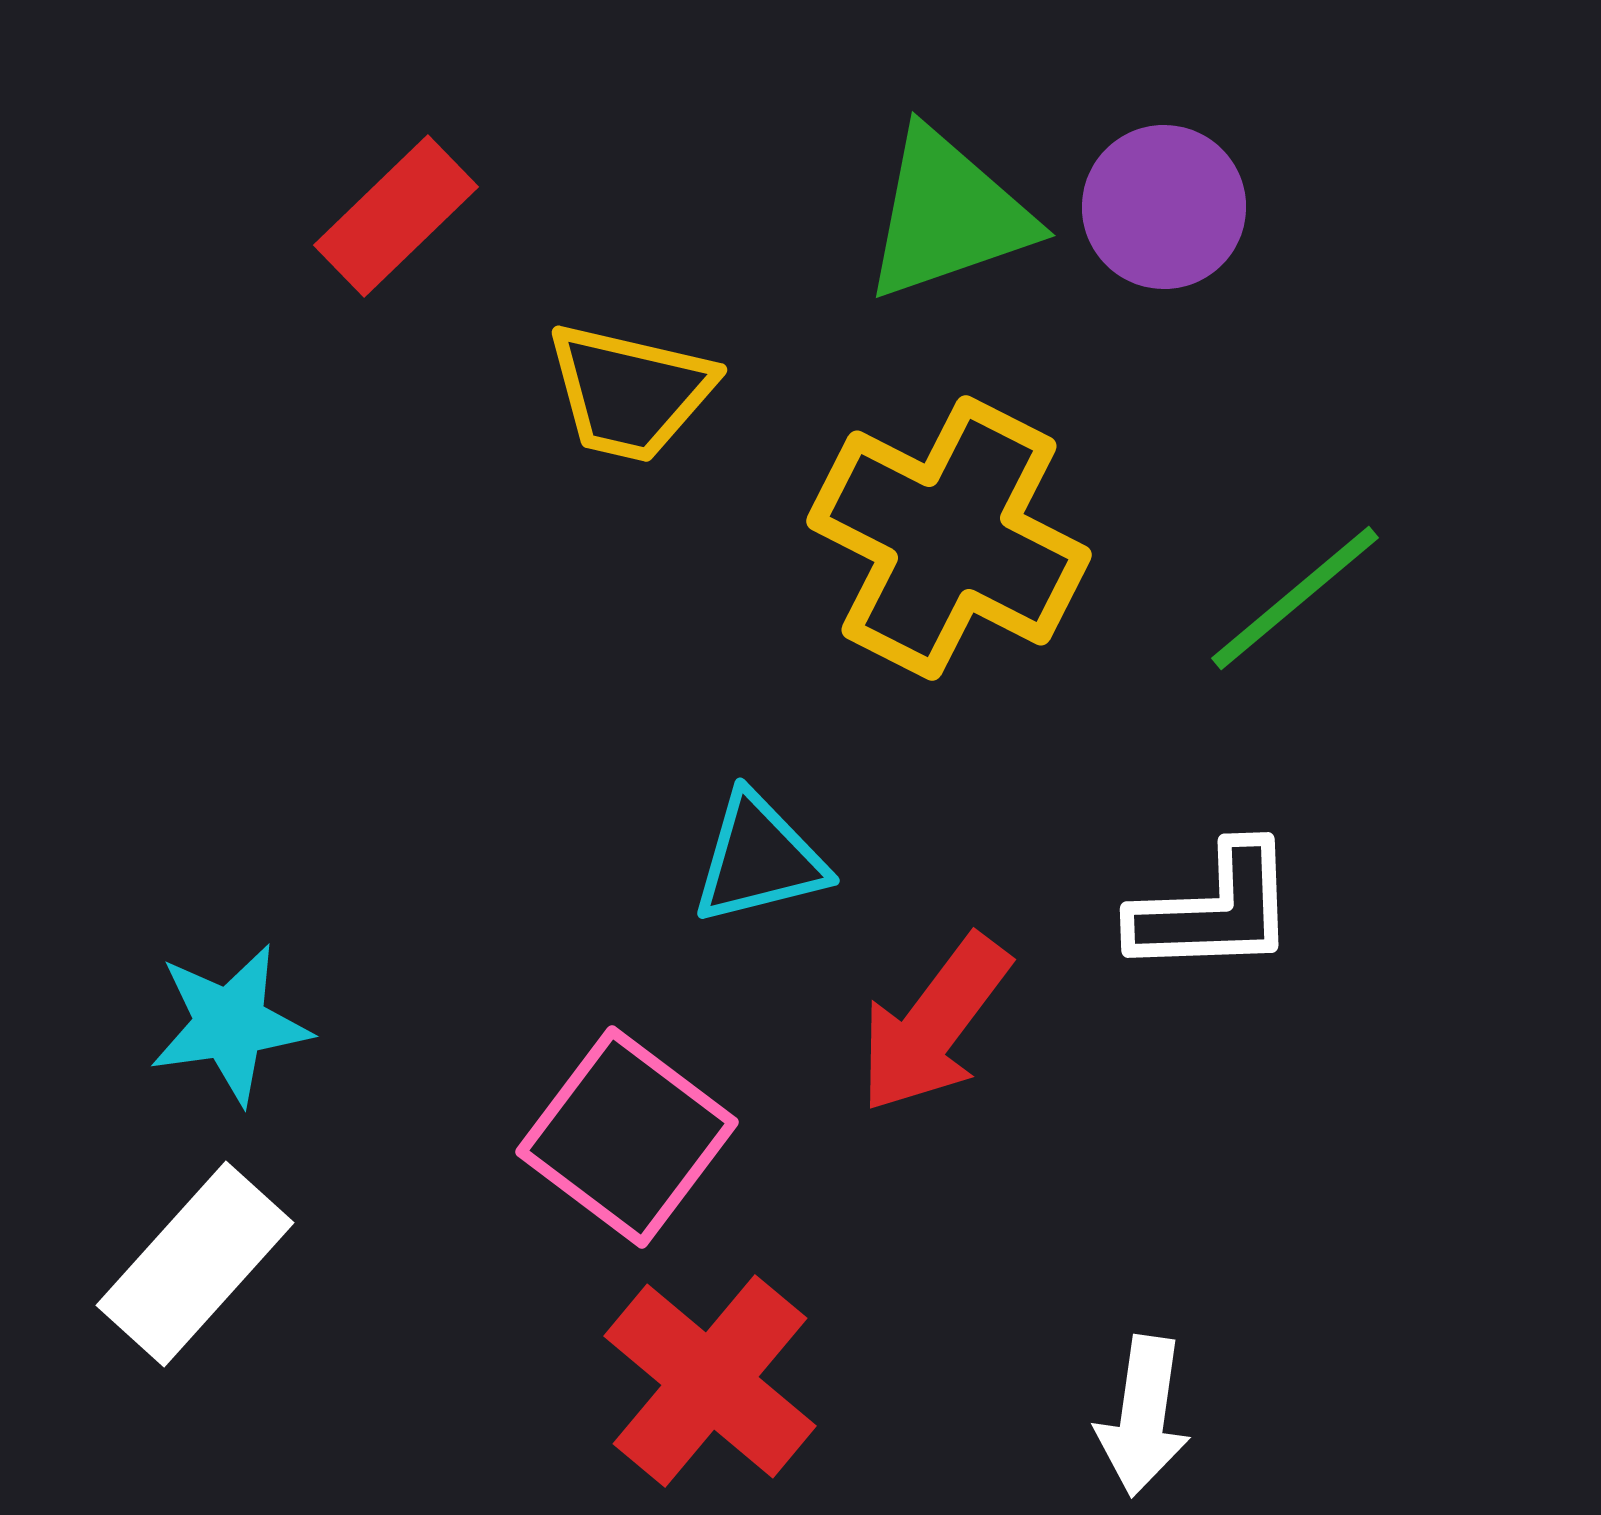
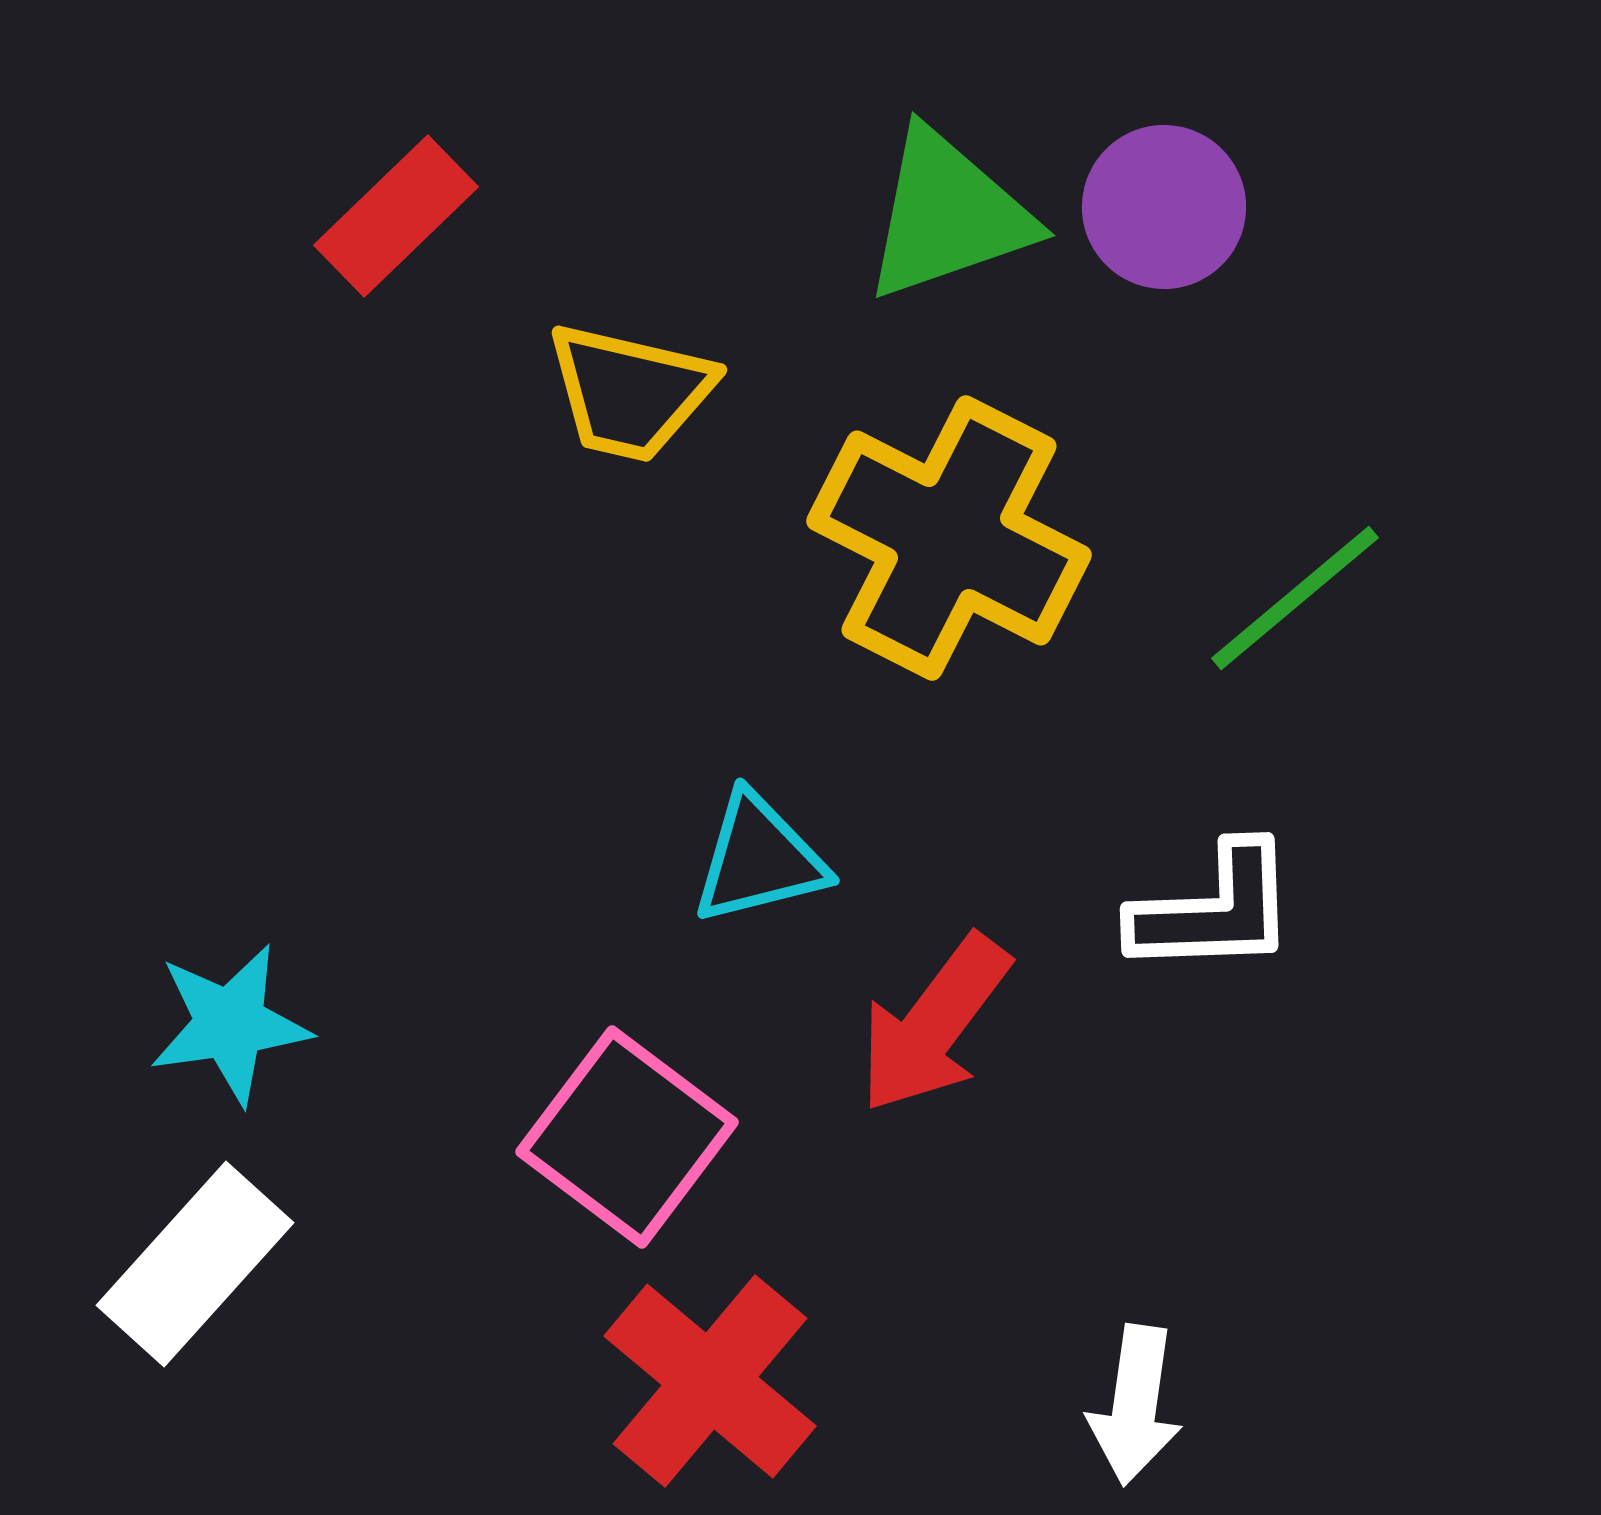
white arrow: moved 8 px left, 11 px up
